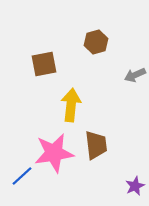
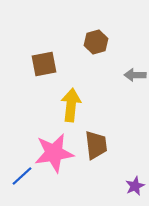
gray arrow: rotated 25 degrees clockwise
